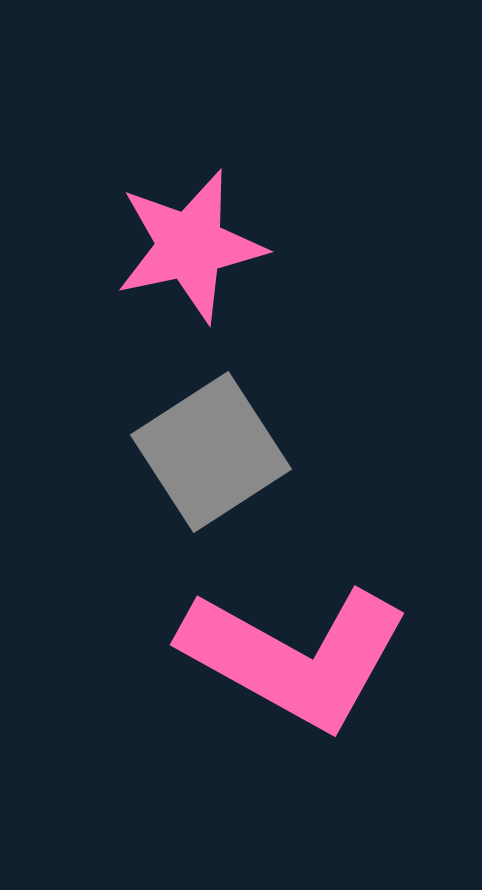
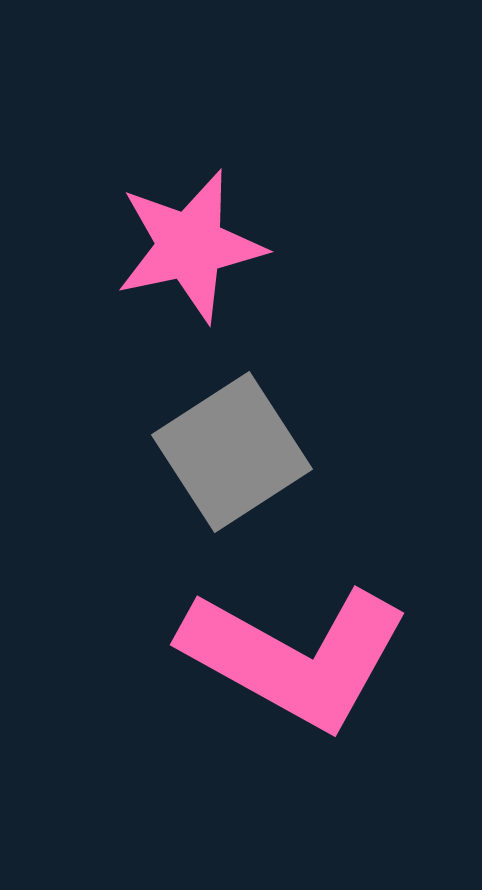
gray square: moved 21 px right
